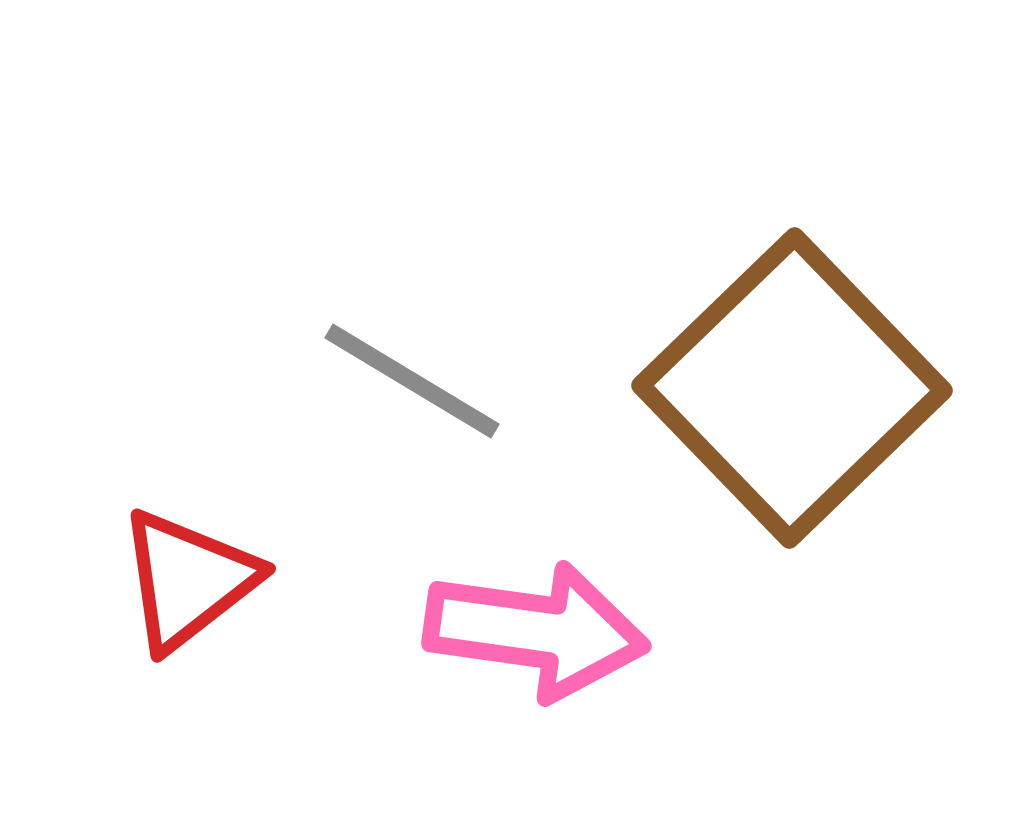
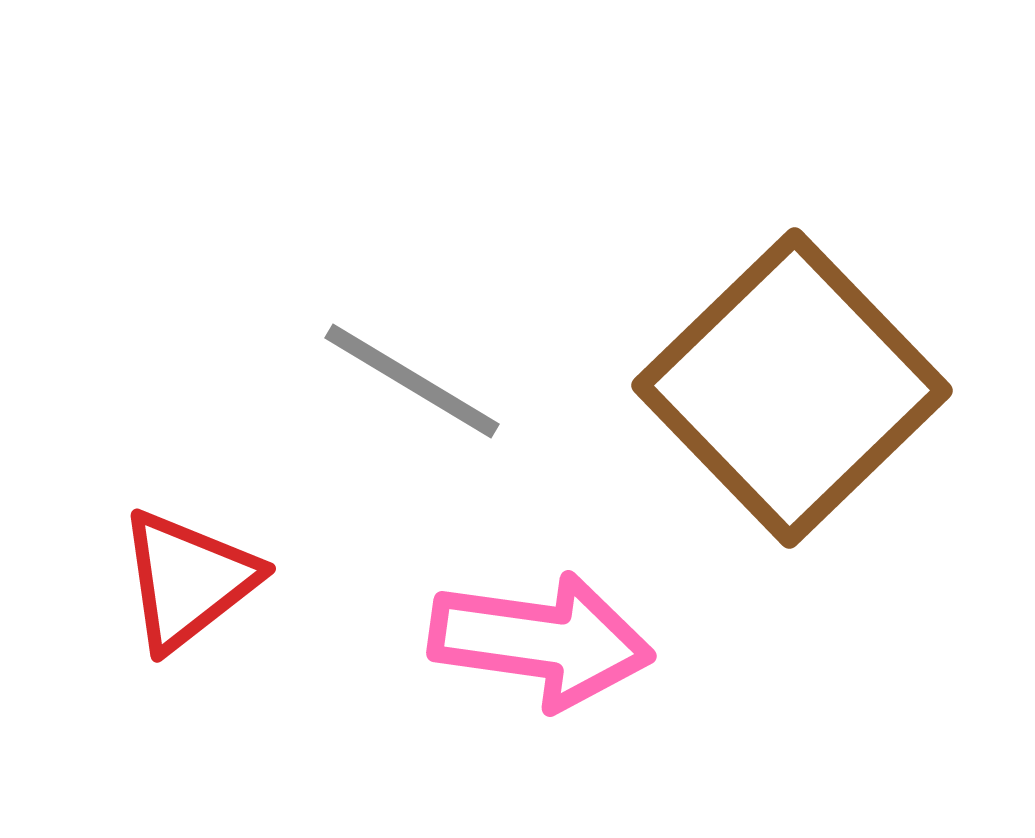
pink arrow: moved 5 px right, 10 px down
